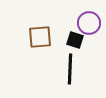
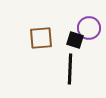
purple circle: moved 5 px down
brown square: moved 1 px right, 1 px down
